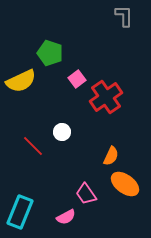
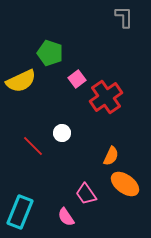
gray L-shape: moved 1 px down
white circle: moved 1 px down
pink semicircle: rotated 84 degrees clockwise
